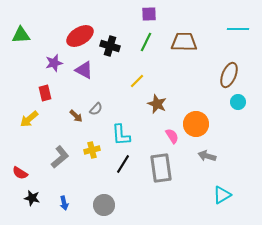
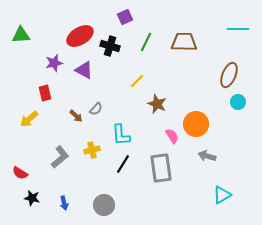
purple square: moved 24 px left, 3 px down; rotated 21 degrees counterclockwise
